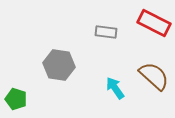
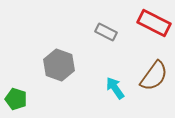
gray rectangle: rotated 20 degrees clockwise
gray hexagon: rotated 12 degrees clockwise
brown semicircle: rotated 84 degrees clockwise
